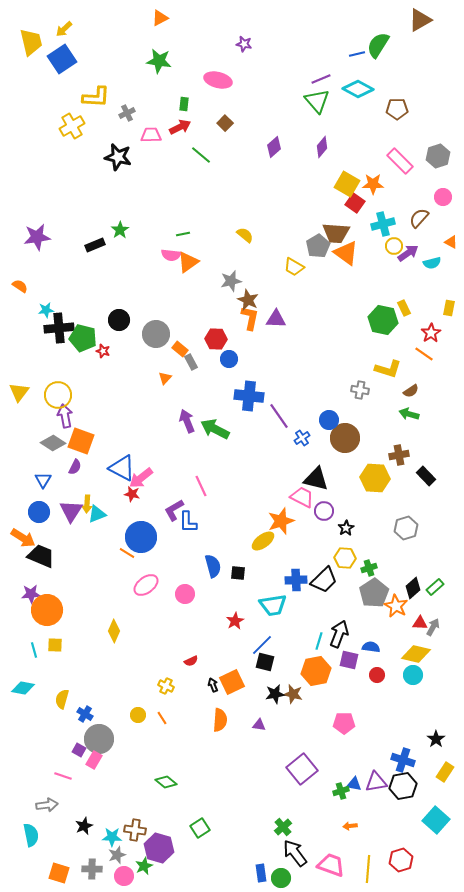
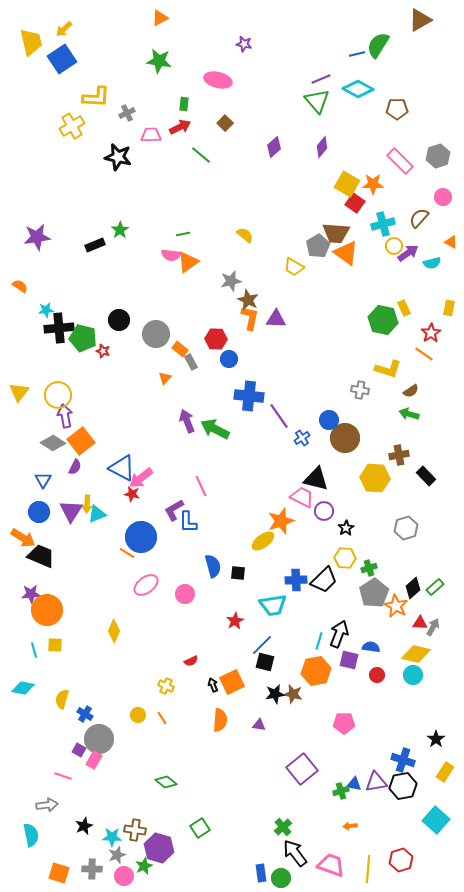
orange square at (81, 441): rotated 32 degrees clockwise
